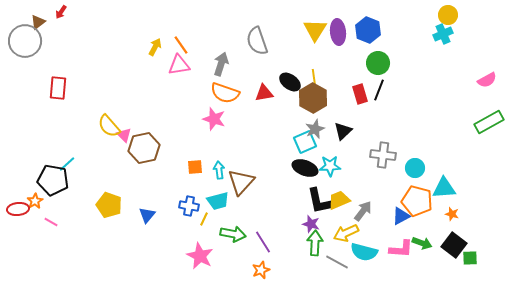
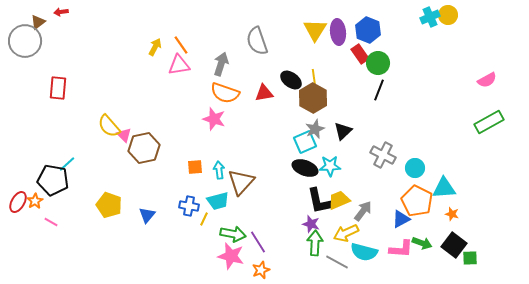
red arrow at (61, 12): rotated 48 degrees clockwise
cyan cross at (443, 34): moved 13 px left, 17 px up
black ellipse at (290, 82): moved 1 px right, 2 px up
red rectangle at (360, 94): moved 40 px up; rotated 18 degrees counterclockwise
gray cross at (383, 155): rotated 20 degrees clockwise
orange pentagon at (417, 201): rotated 12 degrees clockwise
red ellipse at (18, 209): moved 7 px up; rotated 55 degrees counterclockwise
blue triangle at (401, 216): moved 3 px down
purple line at (263, 242): moved 5 px left
pink star at (200, 256): moved 31 px right; rotated 12 degrees counterclockwise
